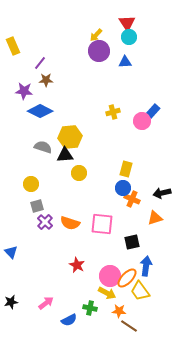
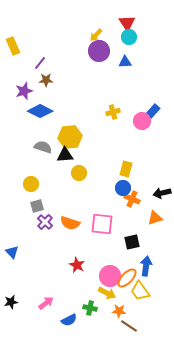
purple star at (24, 91): rotated 24 degrees counterclockwise
blue triangle at (11, 252): moved 1 px right
